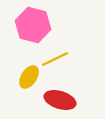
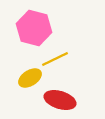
pink hexagon: moved 1 px right, 3 px down
yellow ellipse: moved 1 px right, 1 px down; rotated 25 degrees clockwise
